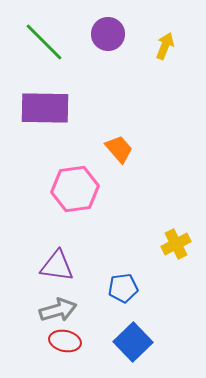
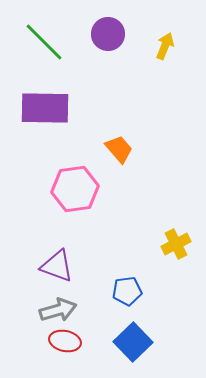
purple triangle: rotated 12 degrees clockwise
blue pentagon: moved 4 px right, 3 px down
